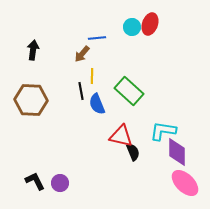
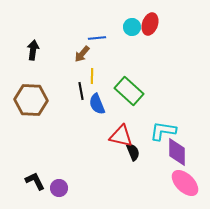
purple circle: moved 1 px left, 5 px down
